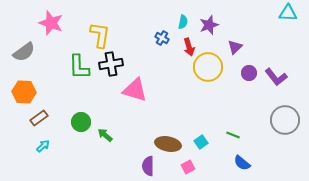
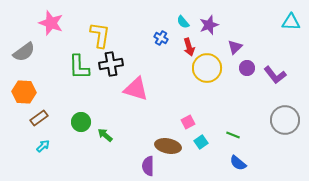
cyan triangle: moved 3 px right, 9 px down
cyan semicircle: rotated 128 degrees clockwise
blue cross: moved 1 px left
yellow circle: moved 1 px left, 1 px down
purple circle: moved 2 px left, 5 px up
purple L-shape: moved 1 px left, 2 px up
pink triangle: moved 1 px right, 1 px up
brown ellipse: moved 2 px down
blue semicircle: moved 4 px left
pink square: moved 45 px up
